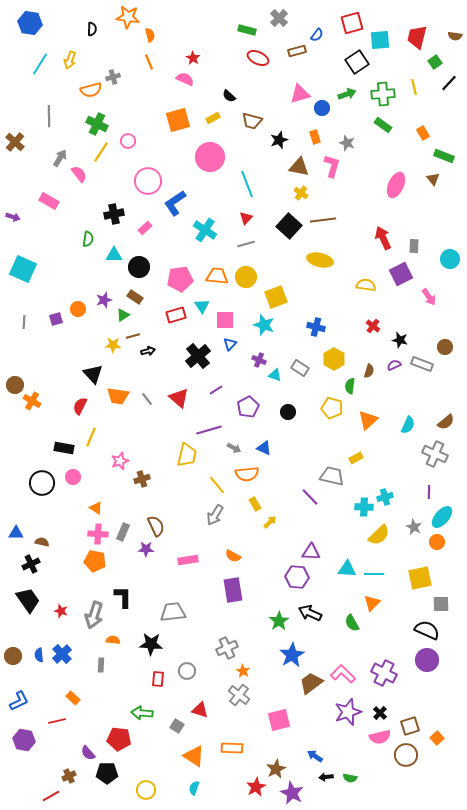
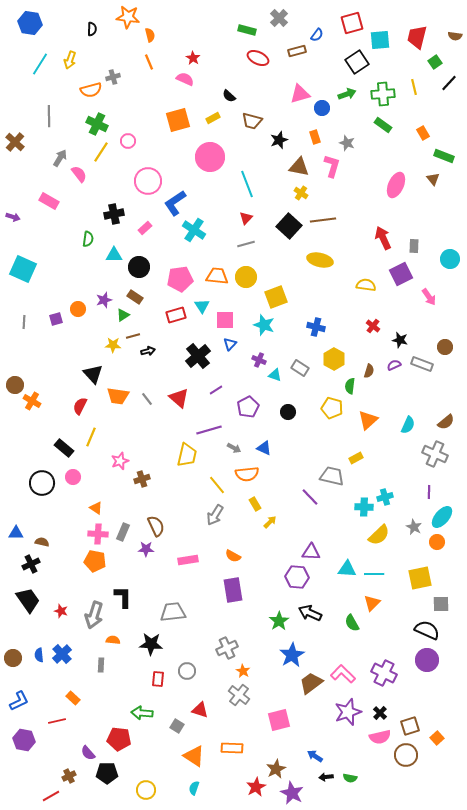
cyan cross at (205, 230): moved 11 px left
black rectangle at (64, 448): rotated 30 degrees clockwise
brown circle at (13, 656): moved 2 px down
